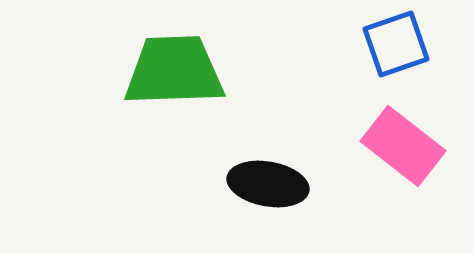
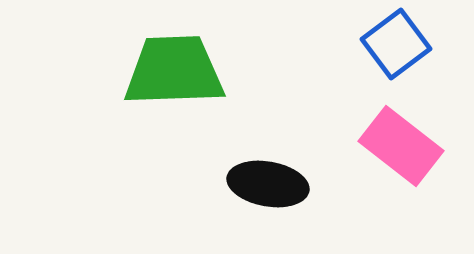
blue square: rotated 18 degrees counterclockwise
pink rectangle: moved 2 px left
